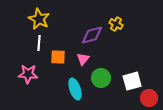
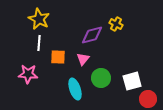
red circle: moved 1 px left, 1 px down
